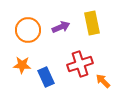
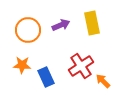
purple arrow: moved 2 px up
red cross: moved 1 px right, 2 px down; rotated 15 degrees counterclockwise
